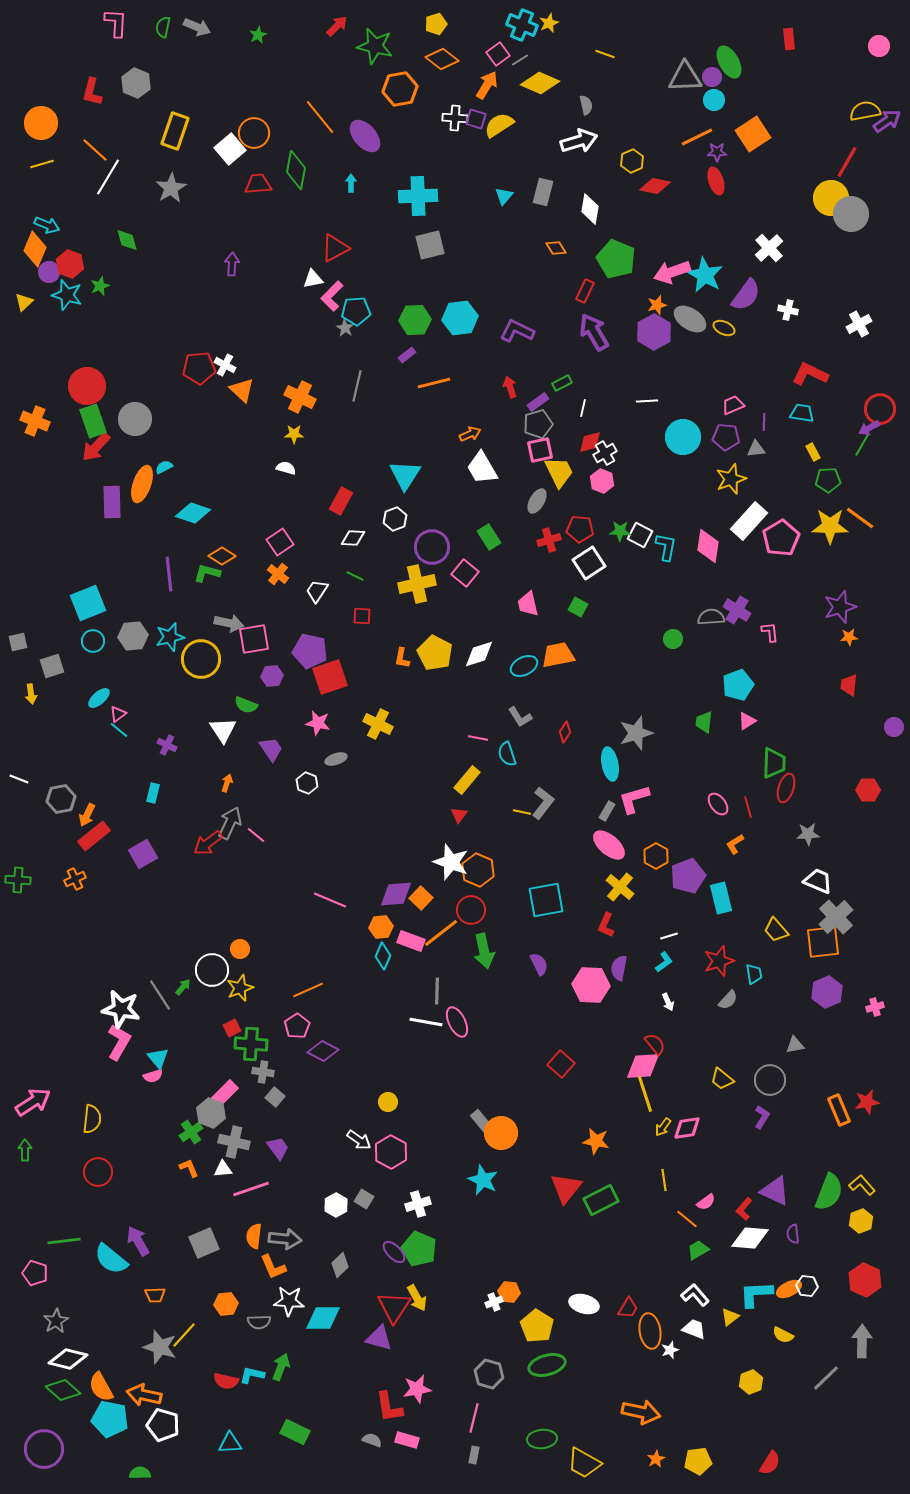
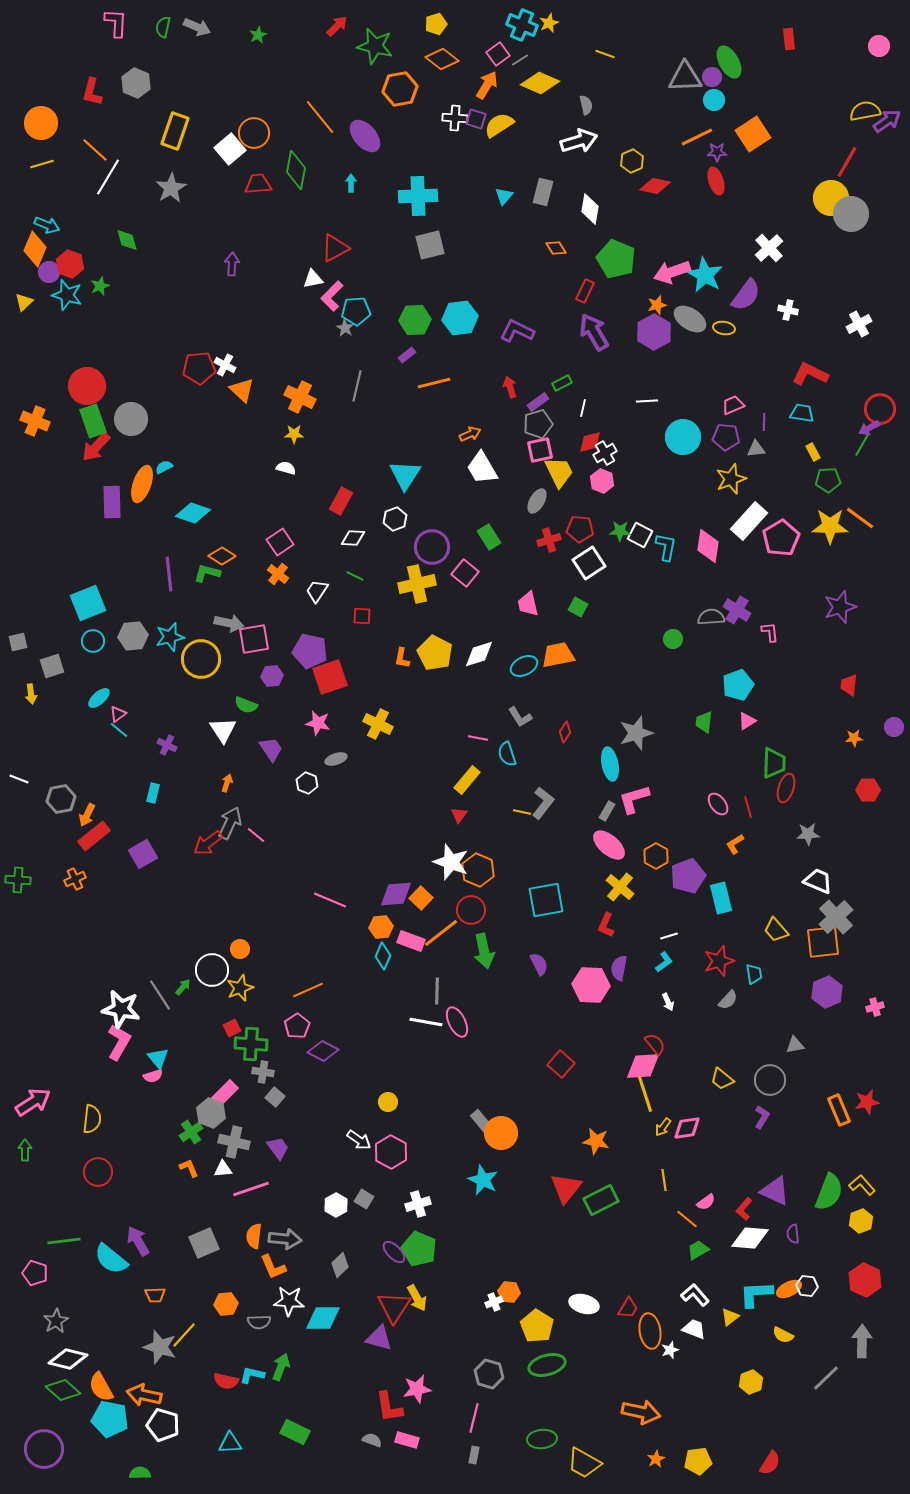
yellow ellipse at (724, 328): rotated 15 degrees counterclockwise
gray circle at (135, 419): moved 4 px left
orange star at (849, 637): moved 5 px right, 101 px down
